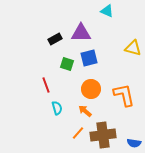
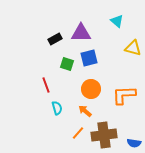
cyan triangle: moved 10 px right, 10 px down; rotated 16 degrees clockwise
orange L-shape: rotated 80 degrees counterclockwise
brown cross: moved 1 px right
